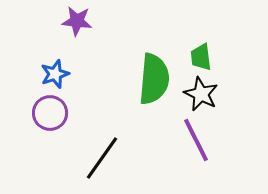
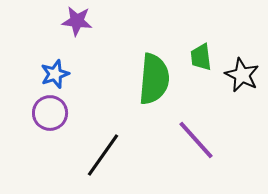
black star: moved 41 px right, 19 px up
purple line: rotated 15 degrees counterclockwise
black line: moved 1 px right, 3 px up
